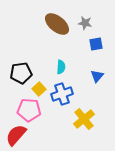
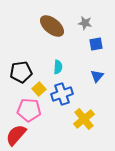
brown ellipse: moved 5 px left, 2 px down
cyan semicircle: moved 3 px left
black pentagon: moved 1 px up
